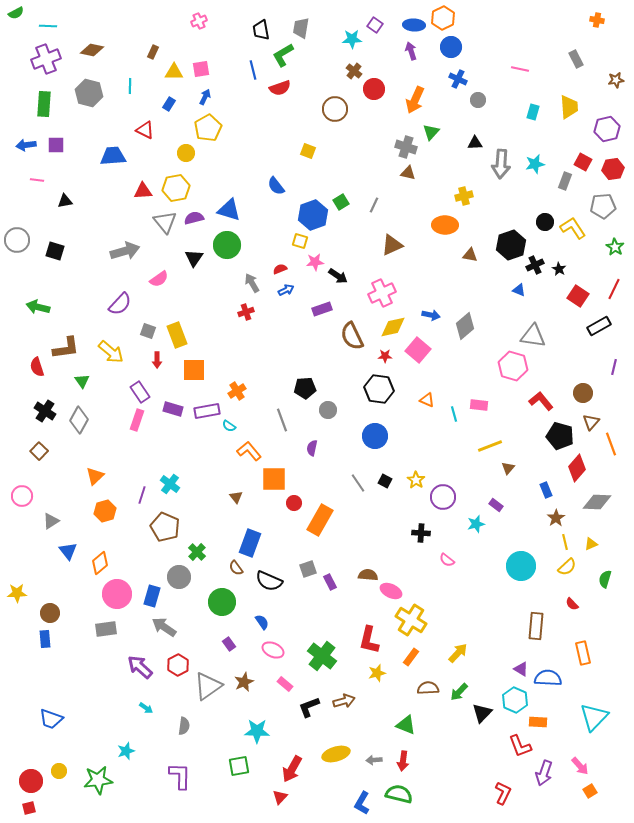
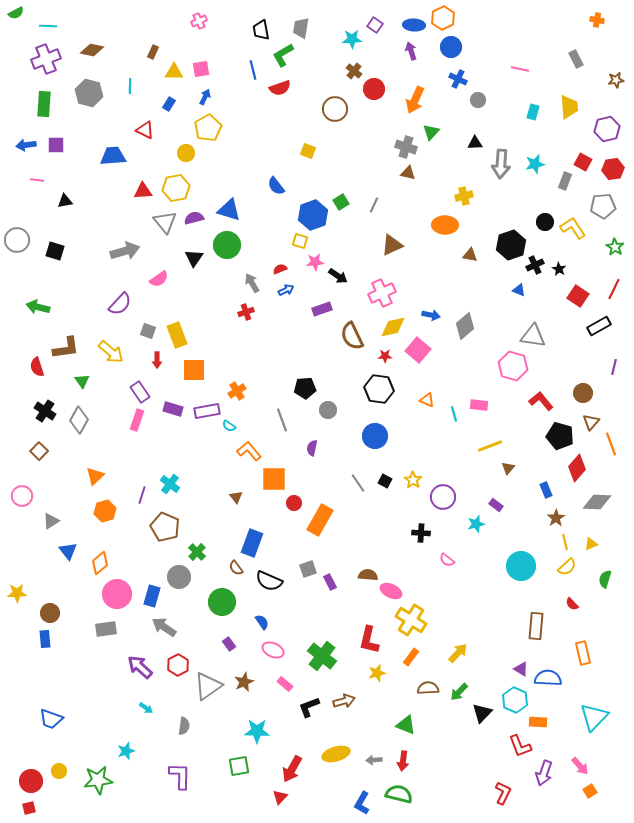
yellow star at (416, 480): moved 3 px left
blue rectangle at (250, 543): moved 2 px right
